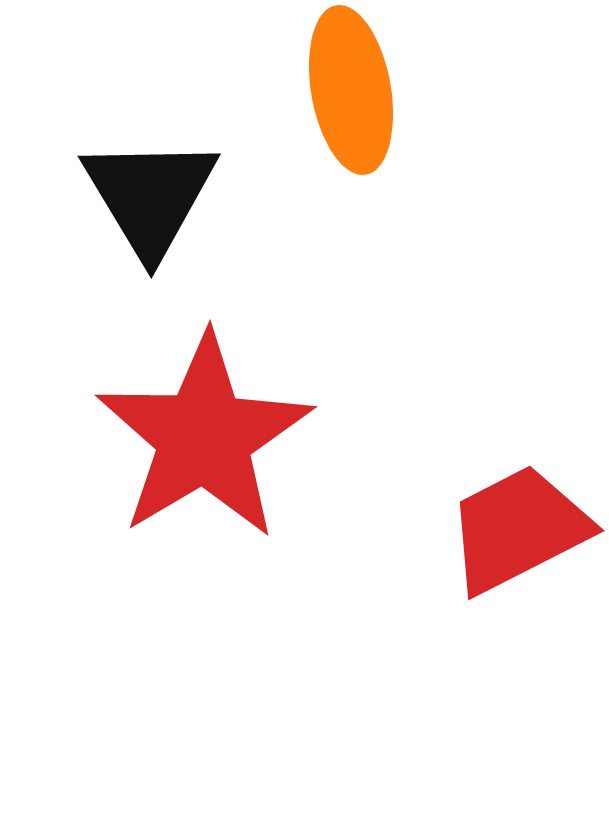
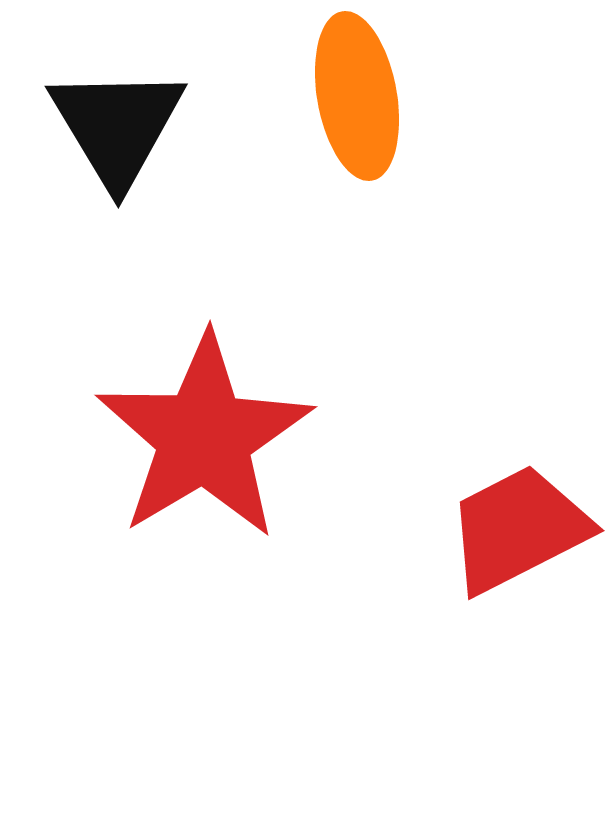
orange ellipse: moved 6 px right, 6 px down
black triangle: moved 33 px left, 70 px up
